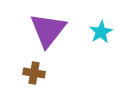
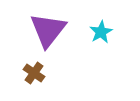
brown cross: rotated 25 degrees clockwise
